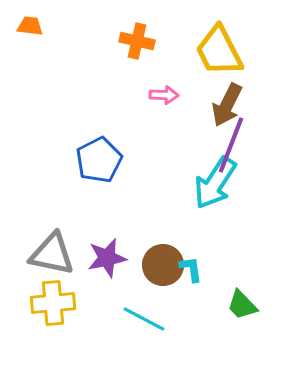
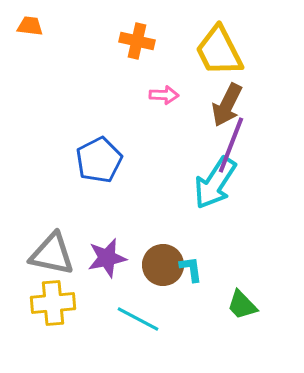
cyan line: moved 6 px left
